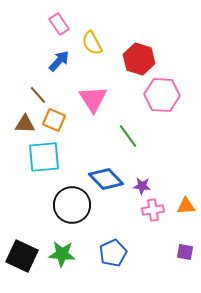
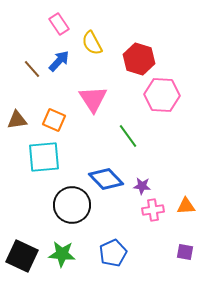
brown line: moved 6 px left, 26 px up
brown triangle: moved 8 px left, 4 px up; rotated 10 degrees counterclockwise
